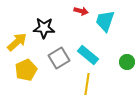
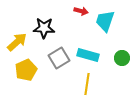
cyan rectangle: rotated 25 degrees counterclockwise
green circle: moved 5 px left, 4 px up
